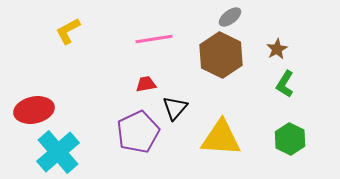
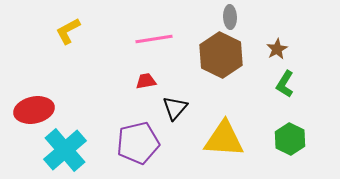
gray ellipse: rotated 55 degrees counterclockwise
red trapezoid: moved 3 px up
purple pentagon: moved 11 px down; rotated 12 degrees clockwise
yellow triangle: moved 3 px right, 1 px down
cyan cross: moved 7 px right, 2 px up
